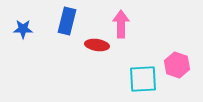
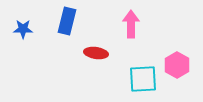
pink arrow: moved 10 px right
red ellipse: moved 1 px left, 8 px down
pink hexagon: rotated 10 degrees clockwise
